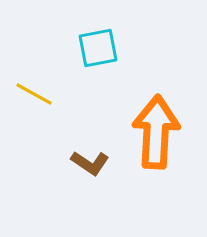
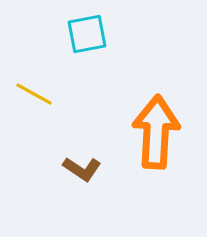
cyan square: moved 11 px left, 14 px up
brown L-shape: moved 8 px left, 6 px down
